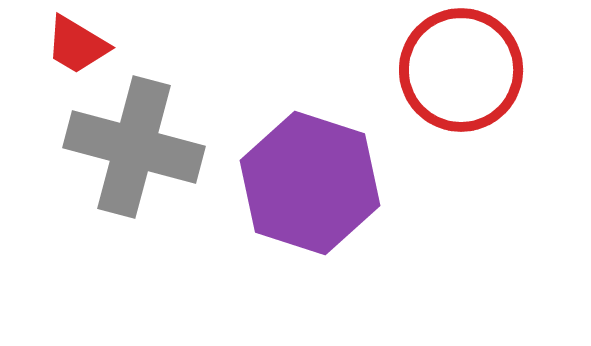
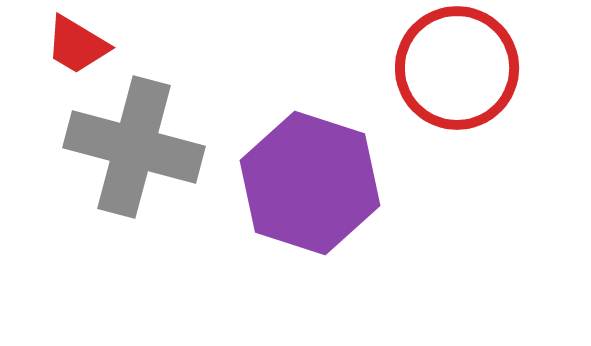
red circle: moved 4 px left, 2 px up
